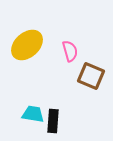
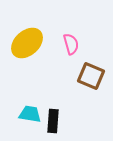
yellow ellipse: moved 2 px up
pink semicircle: moved 1 px right, 7 px up
cyan trapezoid: moved 3 px left
